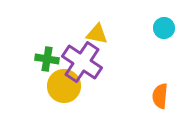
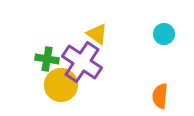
cyan circle: moved 6 px down
yellow triangle: rotated 25 degrees clockwise
yellow circle: moved 3 px left, 1 px up
